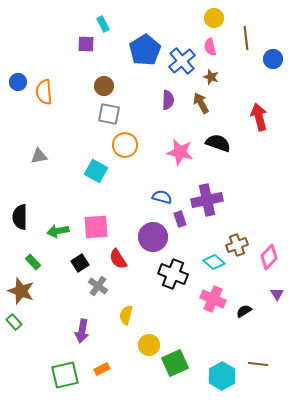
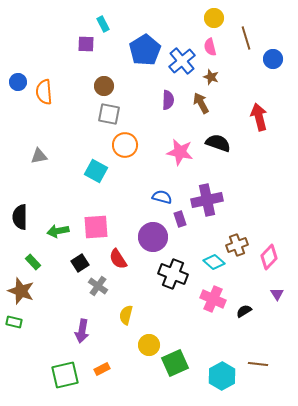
brown line at (246, 38): rotated 10 degrees counterclockwise
green rectangle at (14, 322): rotated 35 degrees counterclockwise
